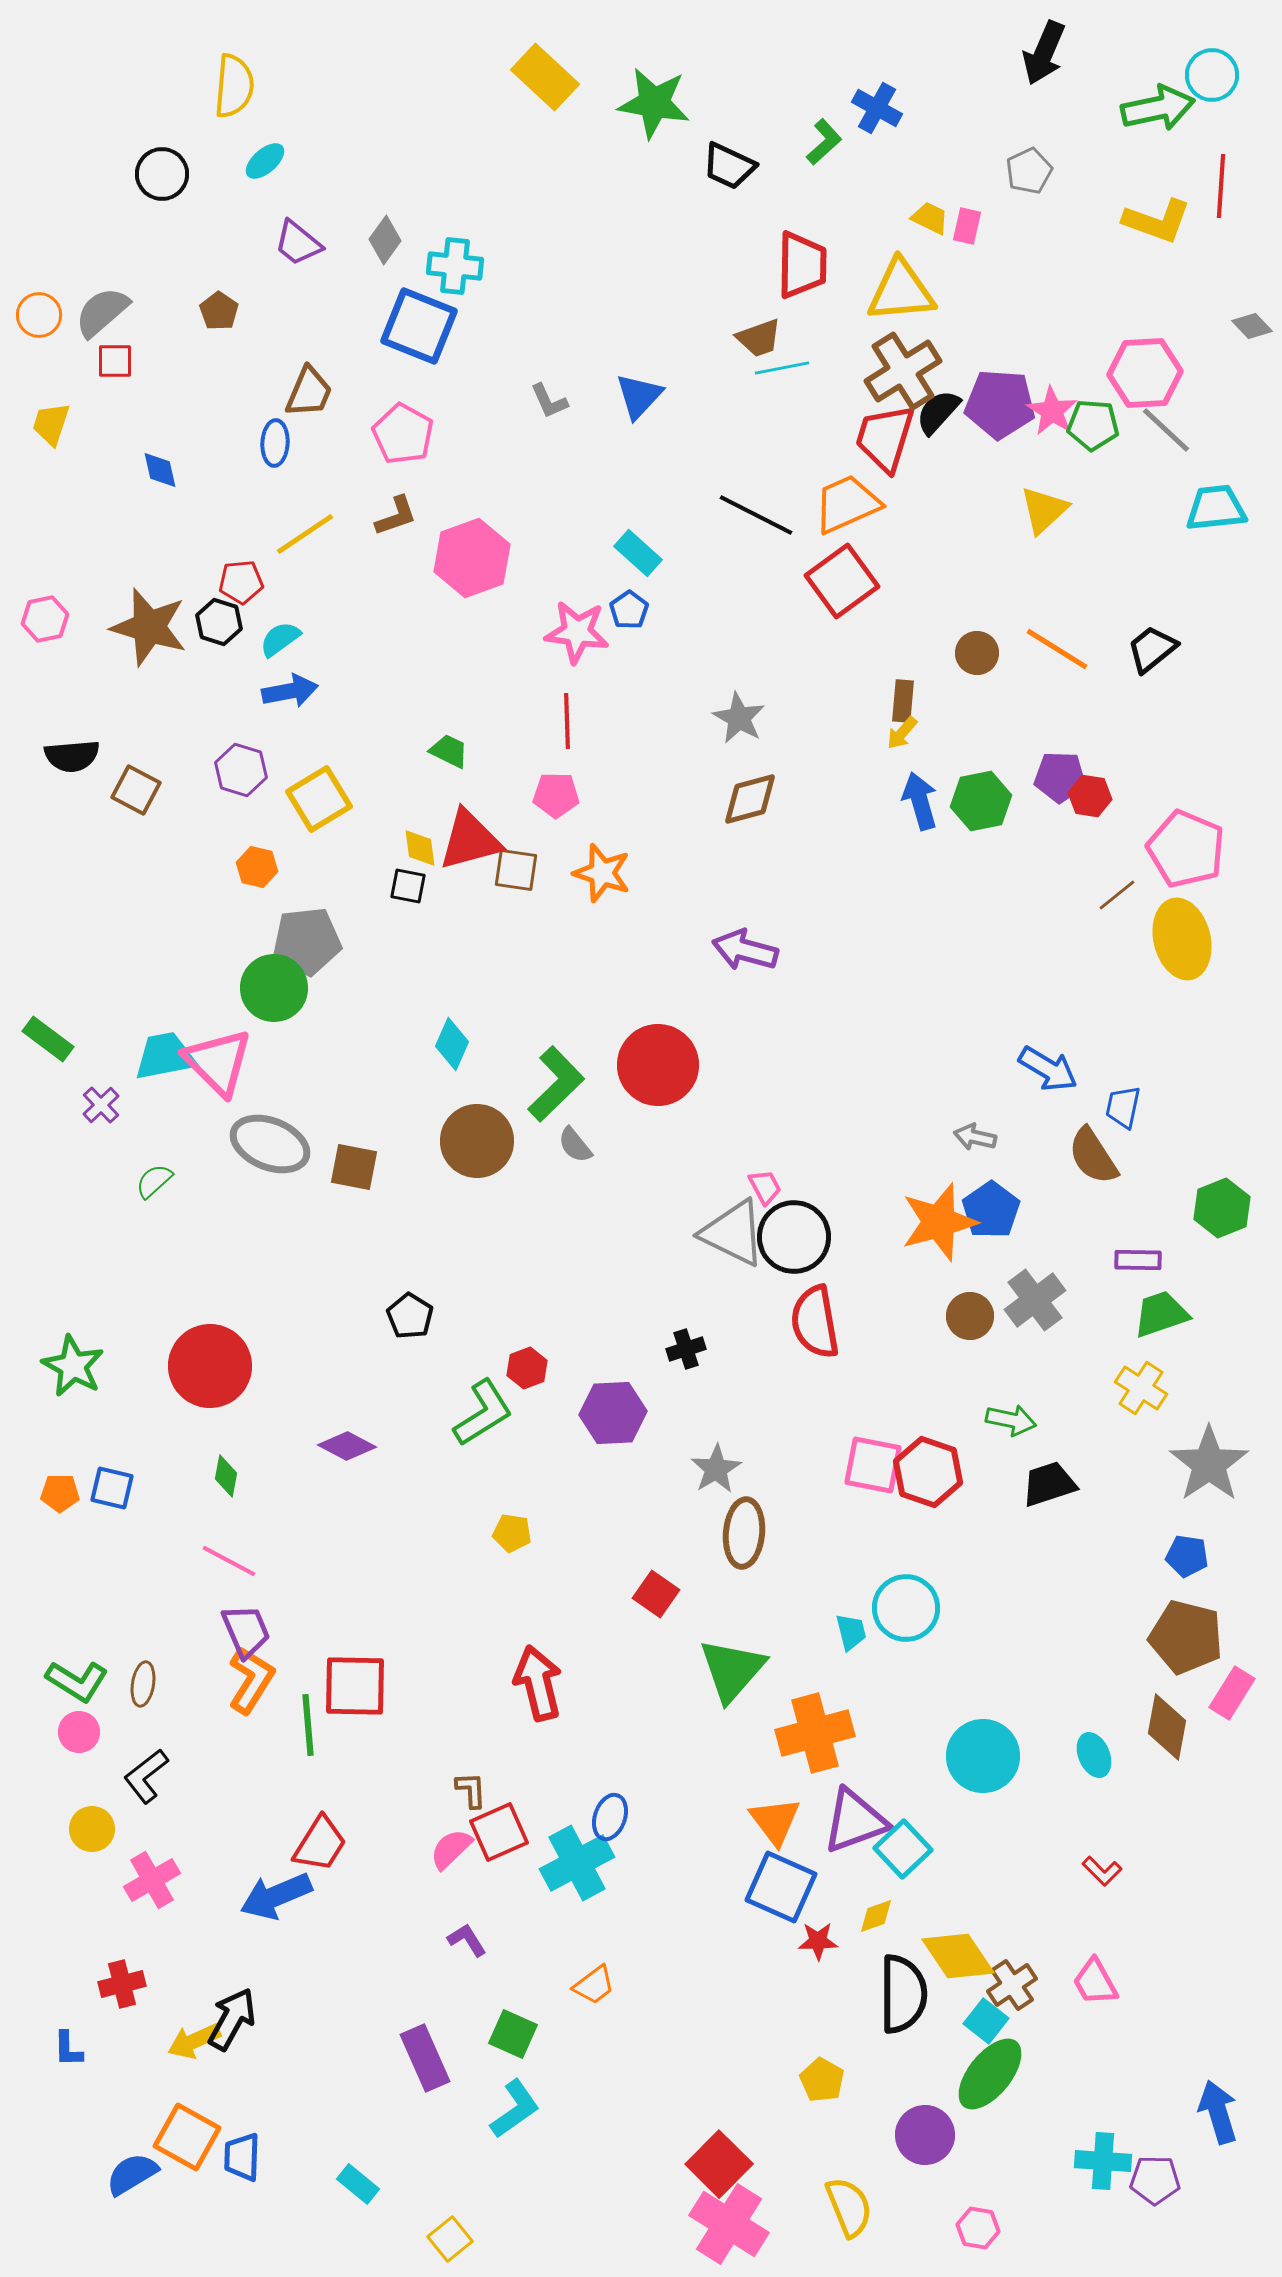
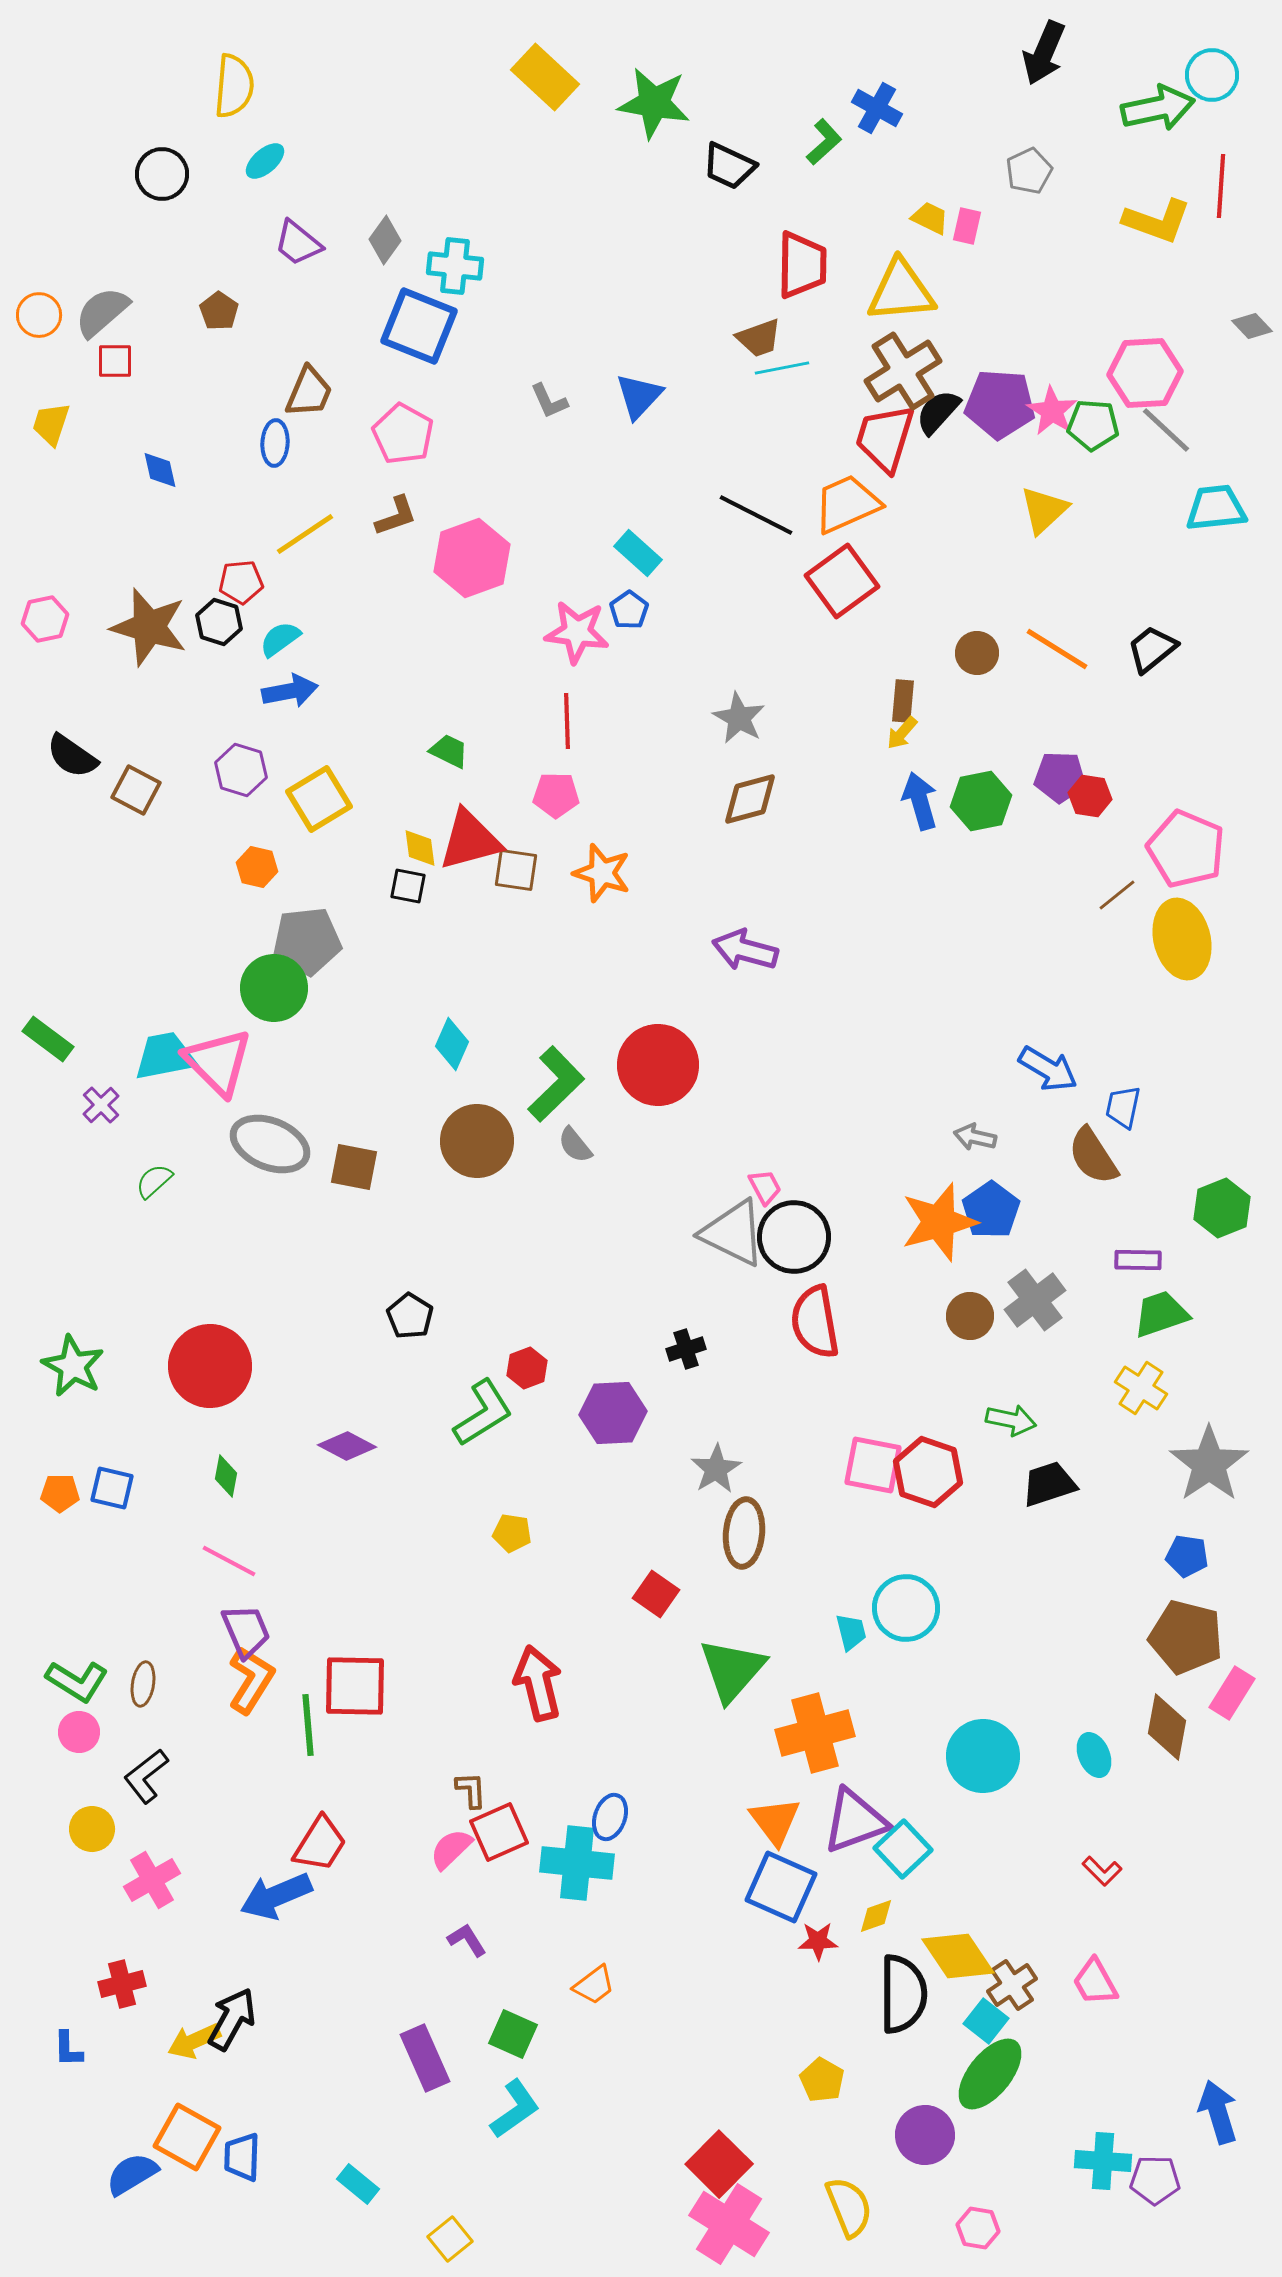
black semicircle at (72, 756): rotated 40 degrees clockwise
cyan cross at (577, 1863): rotated 34 degrees clockwise
